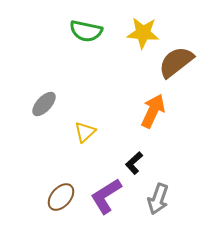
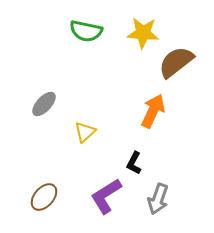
black L-shape: rotated 20 degrees counterclockwise
brown ellipse: moved 17 px left
